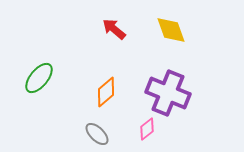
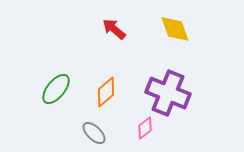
yellow diamond: moved 4 px right, 1 px up
green ellipse: moved 17 px right, 11 px down
pink diamond: moved 2 px left, 1 px up
gray ellipse: moved 3 px left, 1 px up
